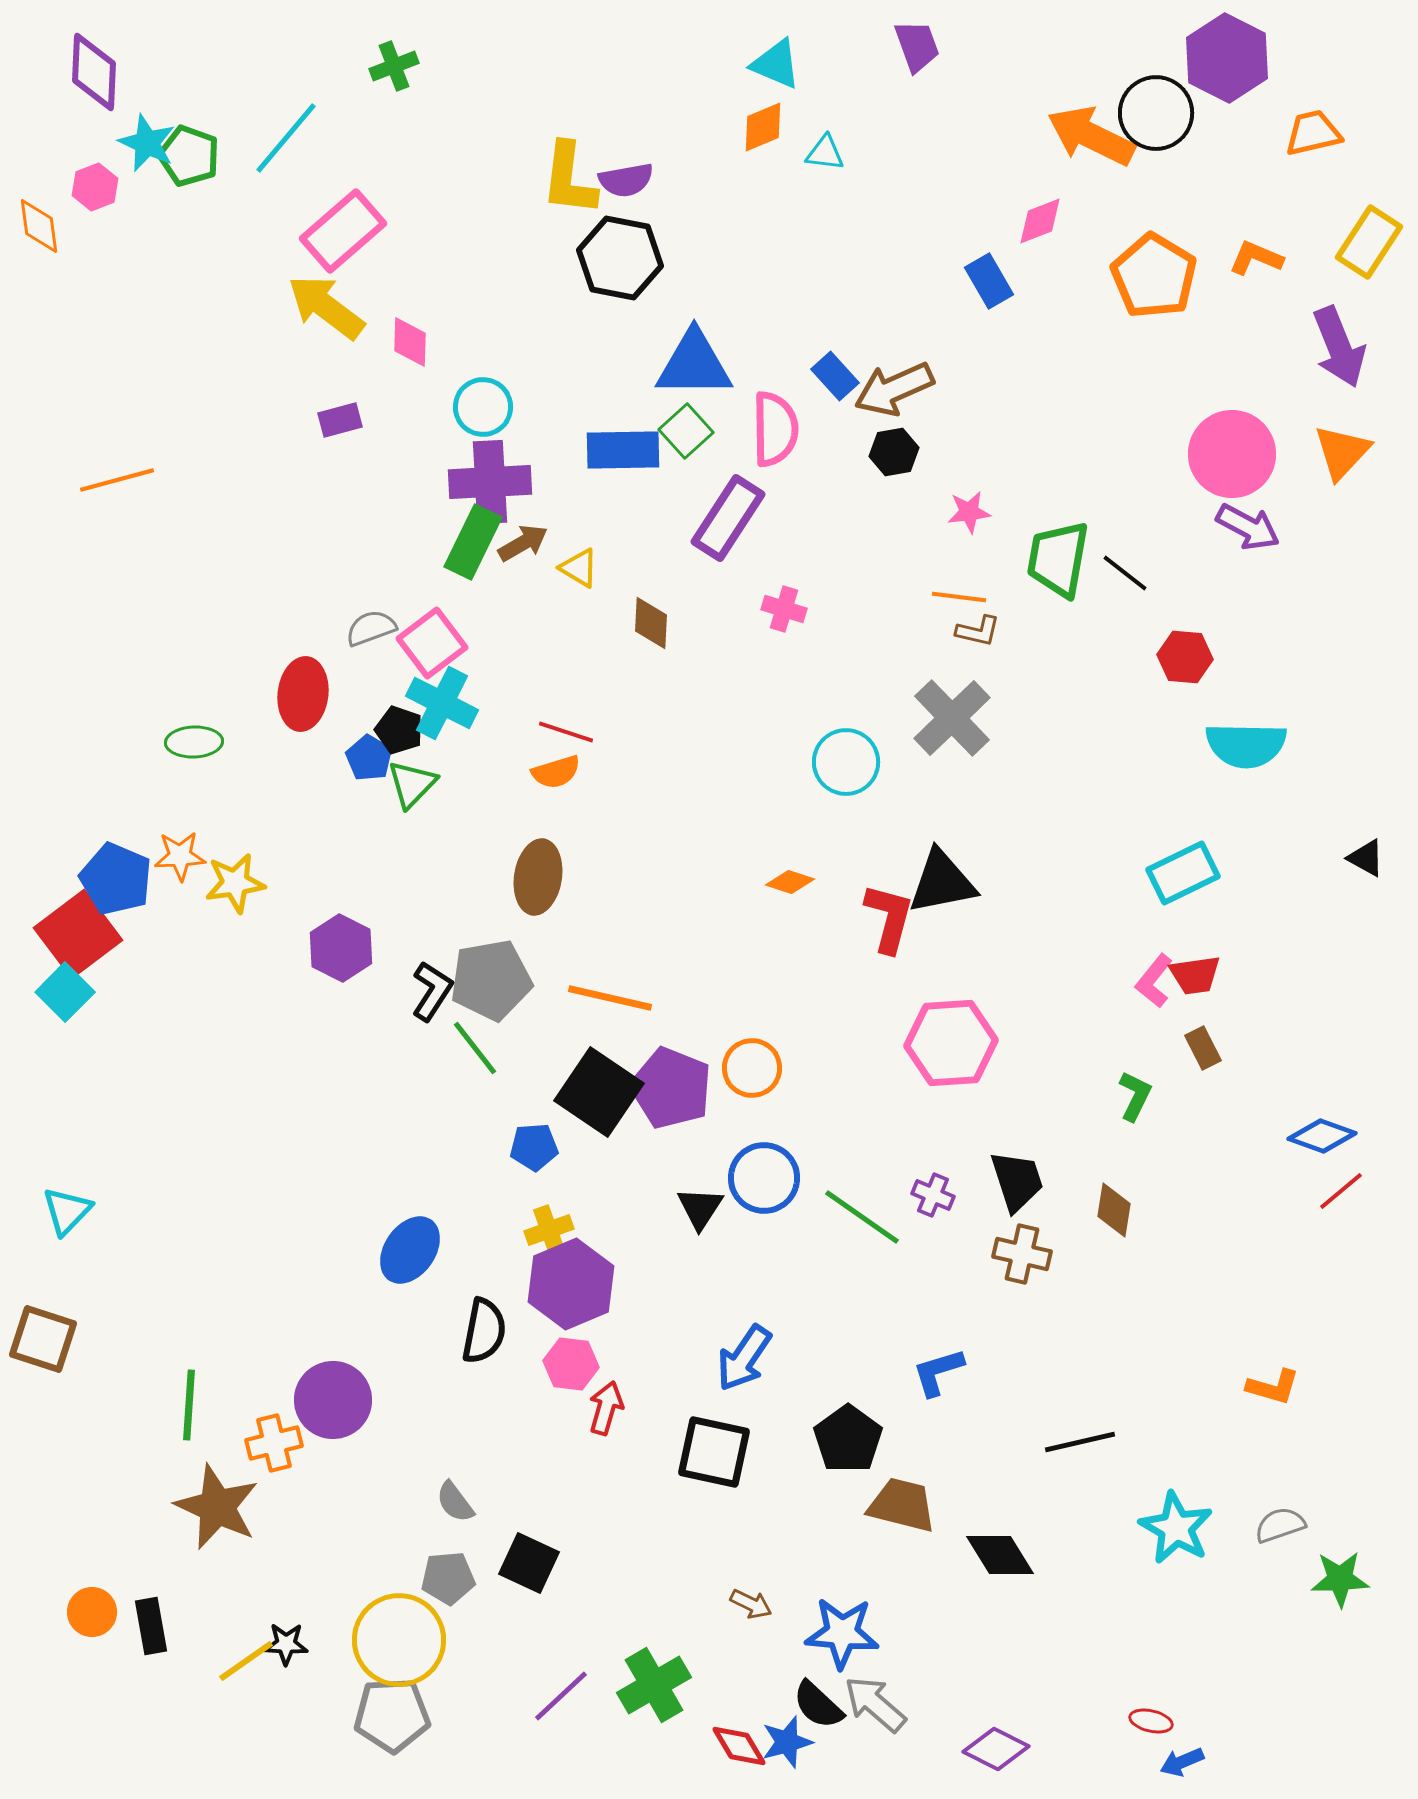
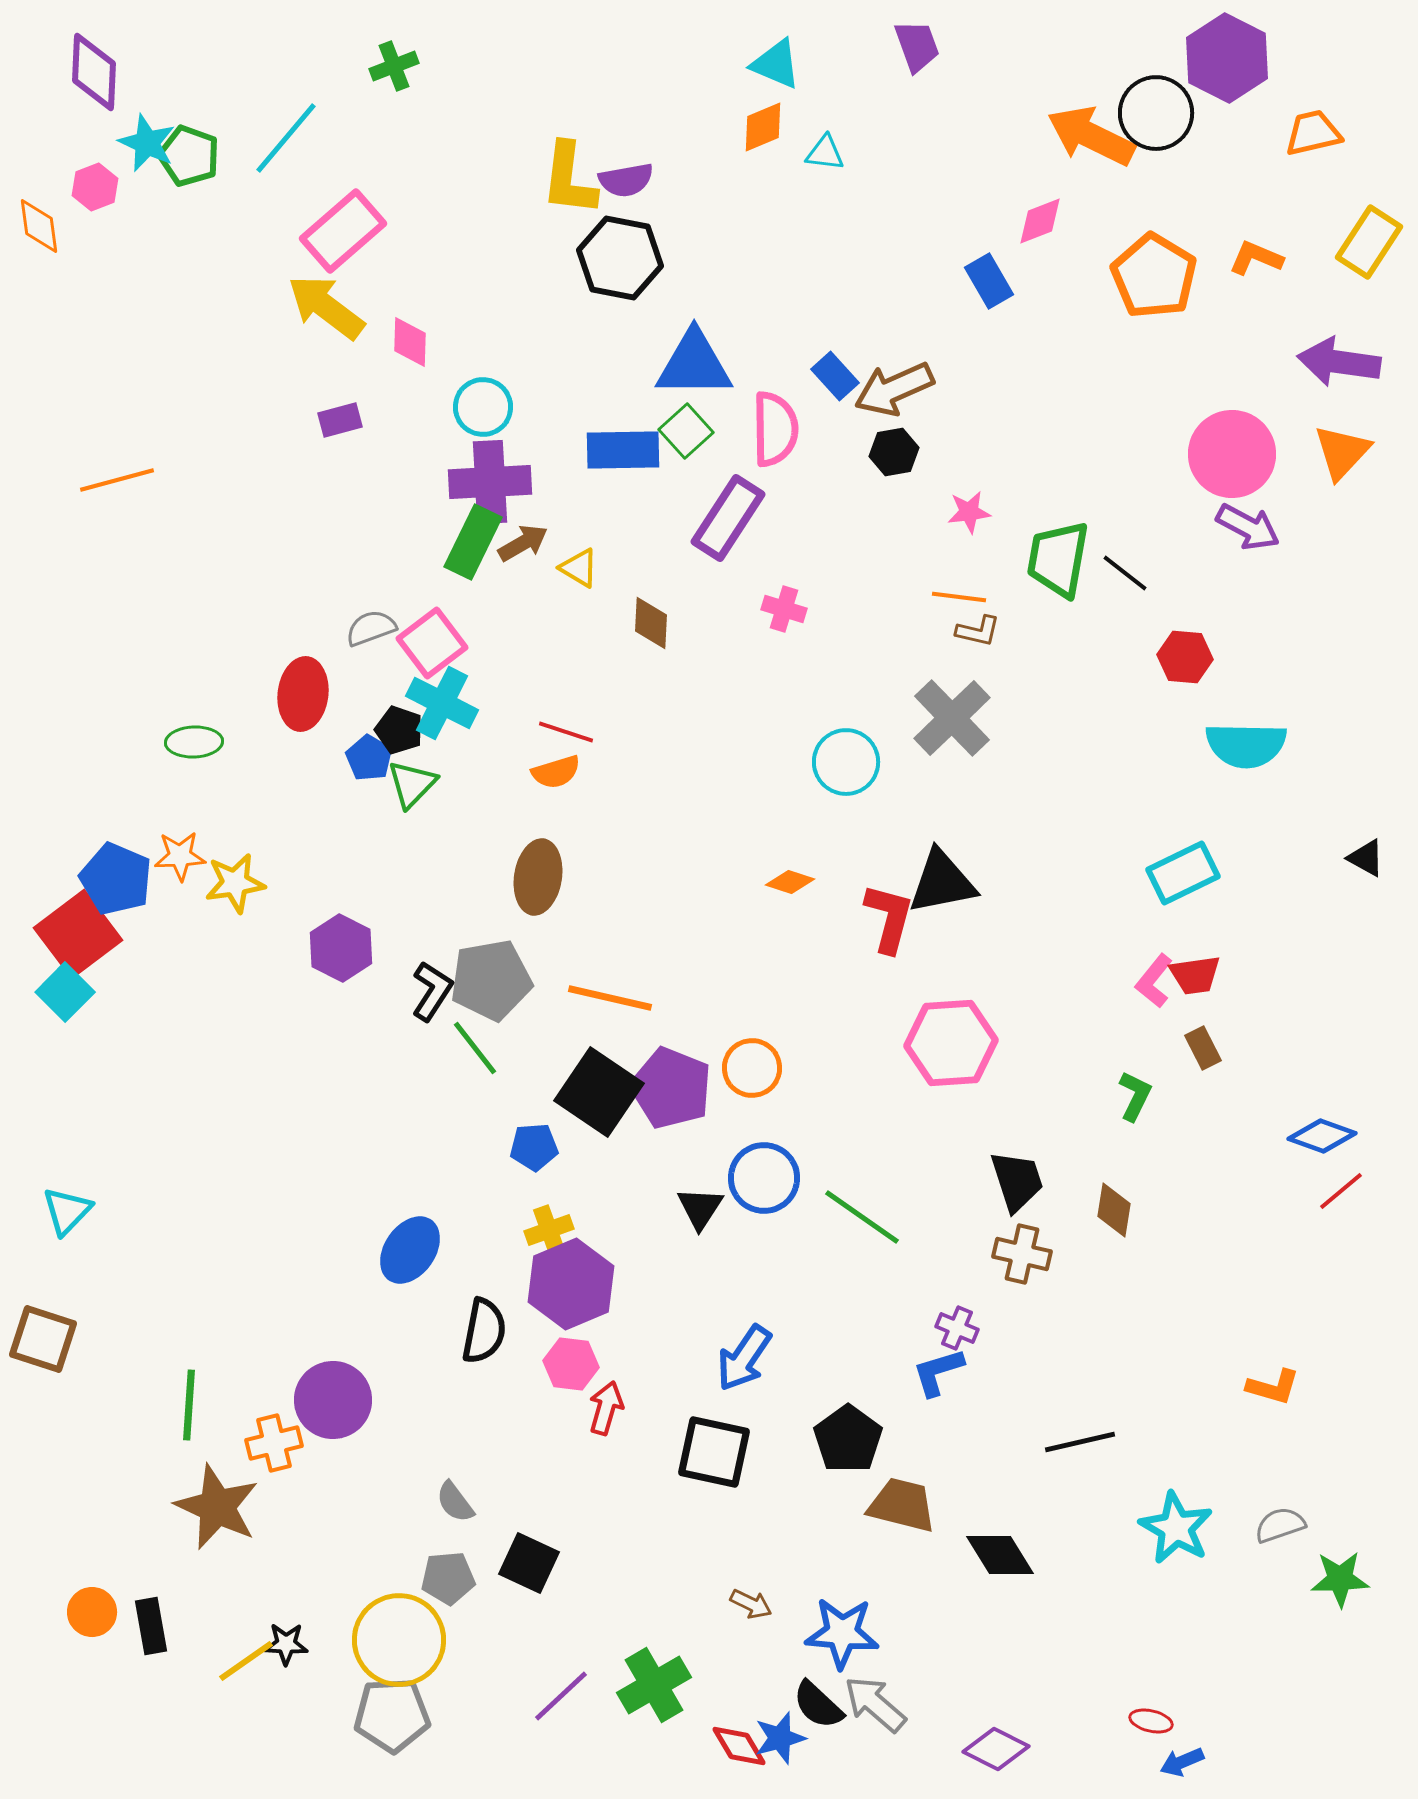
purple arrow at (1339, 347): moved 15 px down; rotated 120 degrees clockwise
purple cross at (933, 1195): moved 24 px right, 133 px down
blue star at (787, 1742): moved 7 px left, 4 px up
